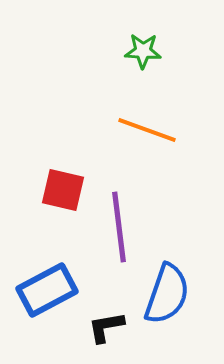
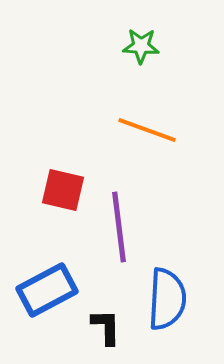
green star: moved 2 px left, 5 px up
blue semicircle: moved 5 px down; rotated 16 degrees counterclockwise
black L-shape: rotated 99 degrees clockwise
